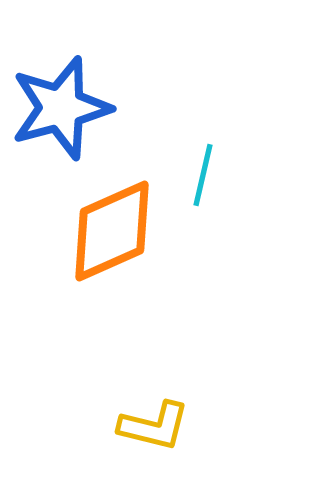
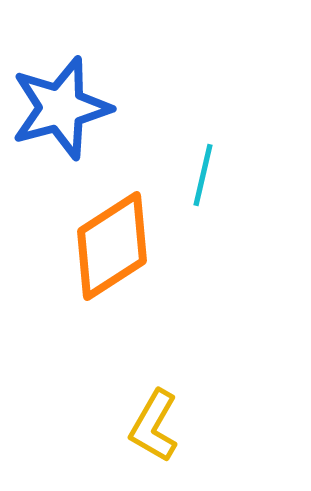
orange diamond: moved 15 px down; rotated 9 degrees counterclockwise
yellow L-shape: rotated 106 degrees clockwise
